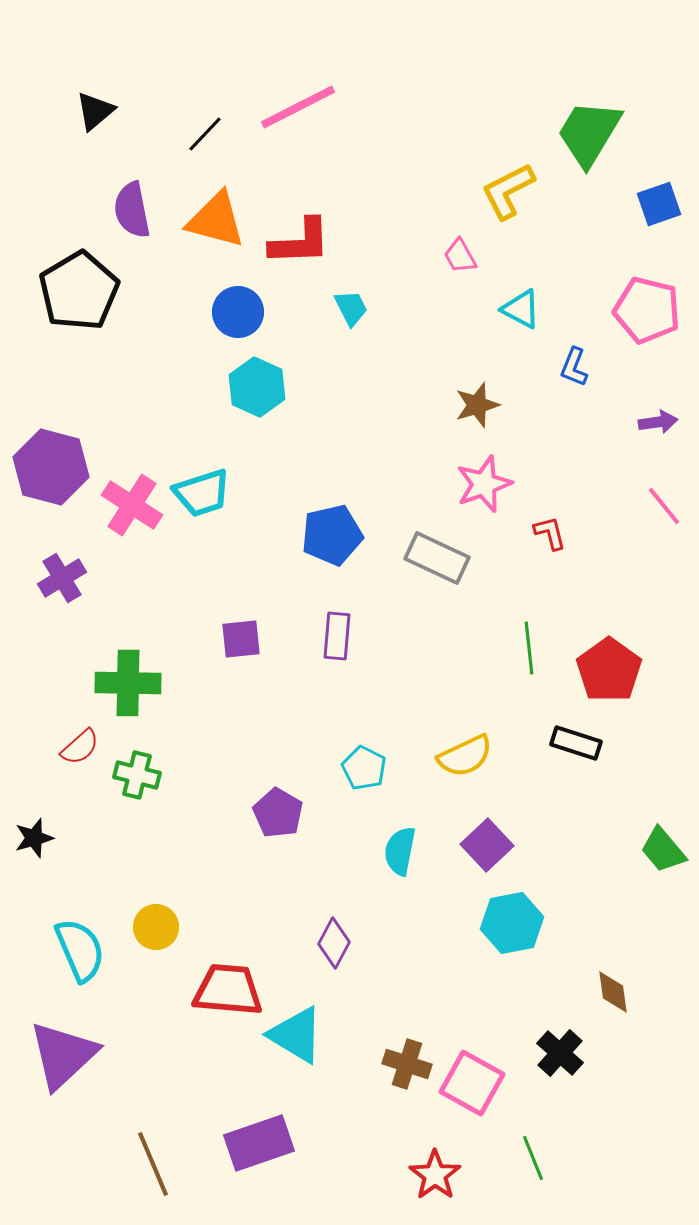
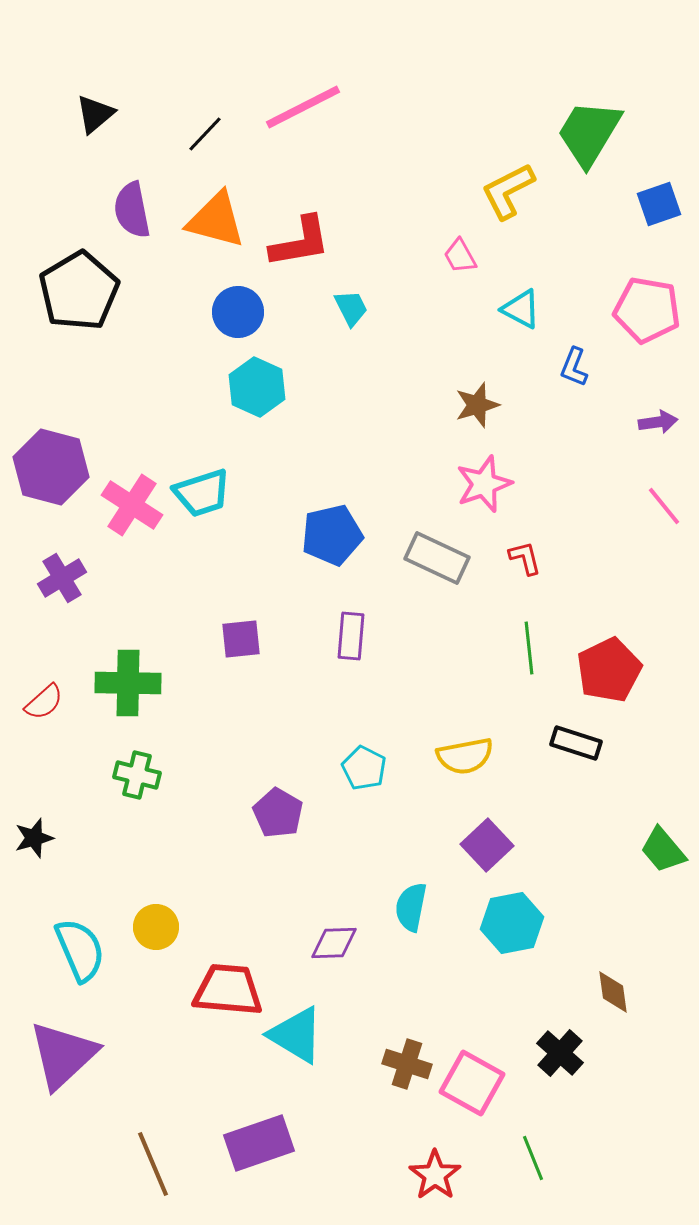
pink line at (298, 107): moved 5 px right
black triangle at (95, 111): moved 3 px down
red L-shape at (300, 242): rotated 8 degrees counterclockwise
pink pentagon at (647, 310): rotated 4 degrees counterclockwise
red L-shape at (550, 533): moved 25 px left, 25 px down
purple rectangle at (337, 636): moved 14 px right
red pentagon at (609, 670): rotated 10 degrees clockwise
red semicircle at (80, 747): moved 36 px left, 45 px up
yellow semicircle at (465, 756): rotated 14 degrees clockwise
cyan semicircle at (400, 851): moved 11 px right, 56 px down
purple diamond at (334, 943): rotated 60 degrees clockwise
